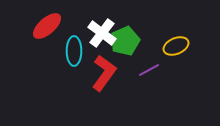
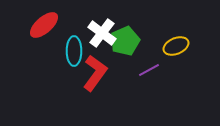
red ellipse: moved 3 px left, 1 px up
red L-shape: moved 9 px left
